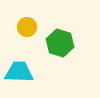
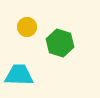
cyan trapezoid: moved 3 px down
